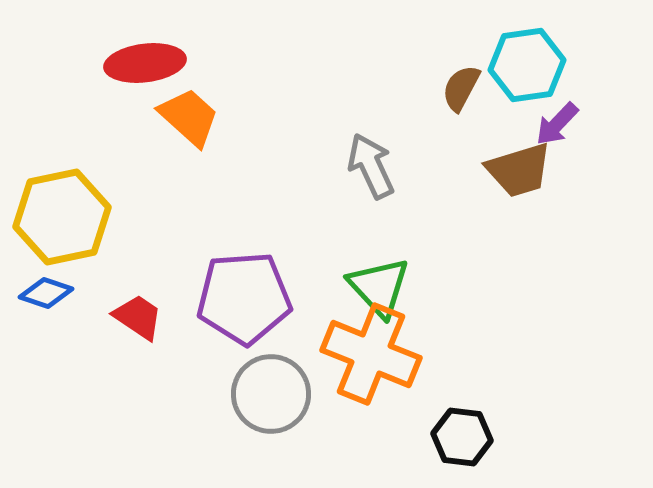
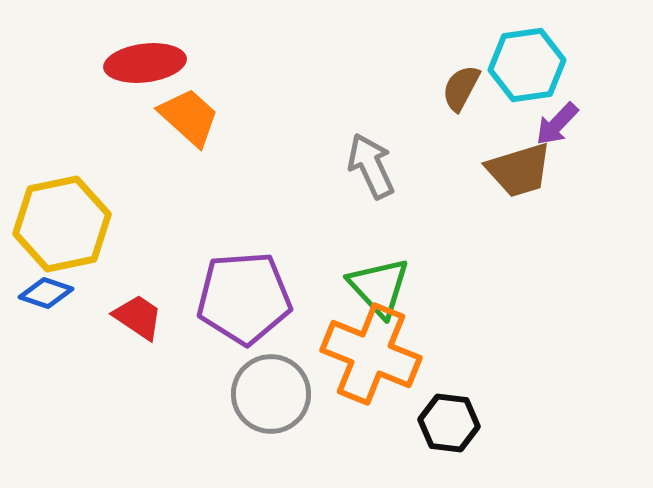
yellow hexagon: moved 7 px down
black hexagon: moved 13 px left, 14 px up
